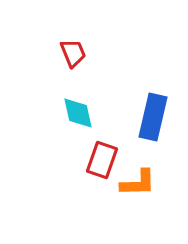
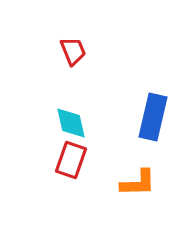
red trapezoid: moved 2 px up
cyan diamond: moved 7 px left, 10 px down
red rectangle: moved 31 px left
